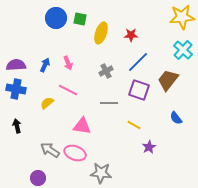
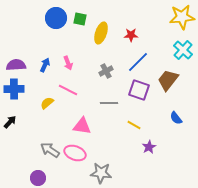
blue cross: moved 2 px left; rotated 12 degrees counterclockwise
black arrow: moved 7 px left, 4 px up; rotated 56 degrees clockwise
